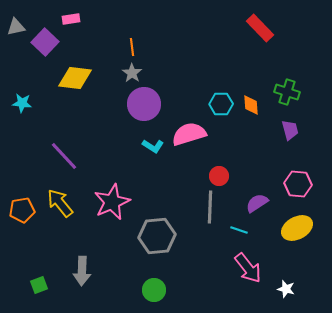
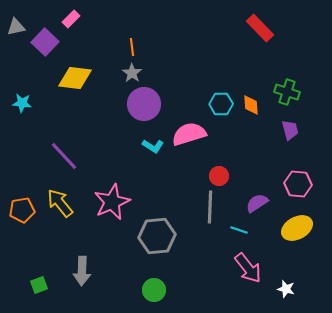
pink rectangle: rotated 36 degrees counterclockwise
